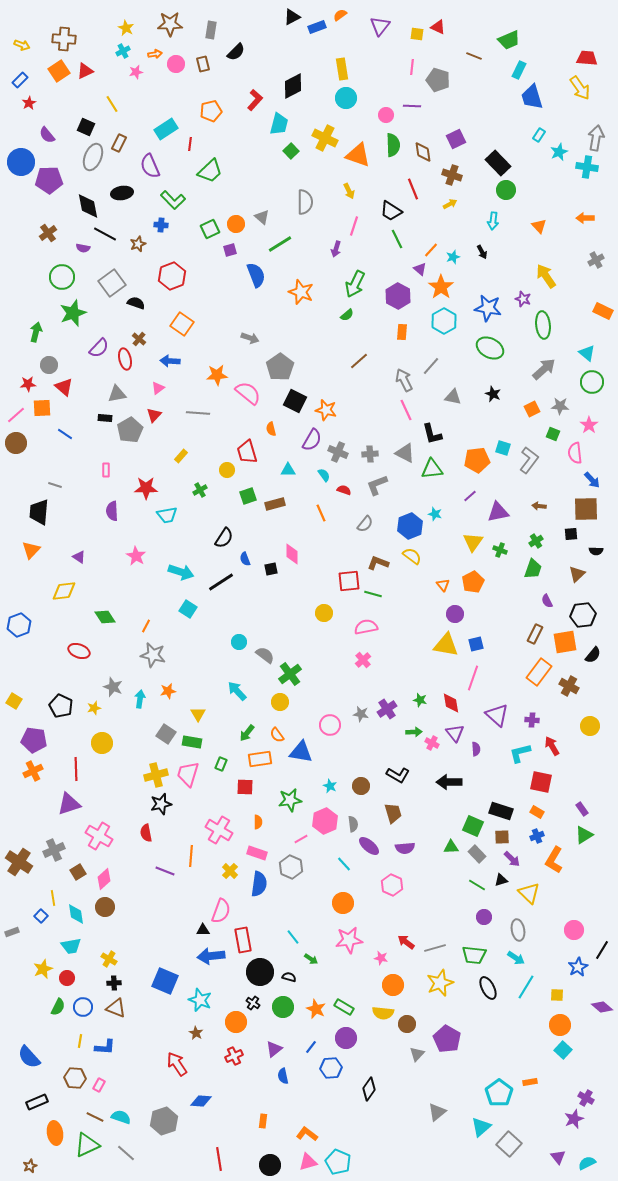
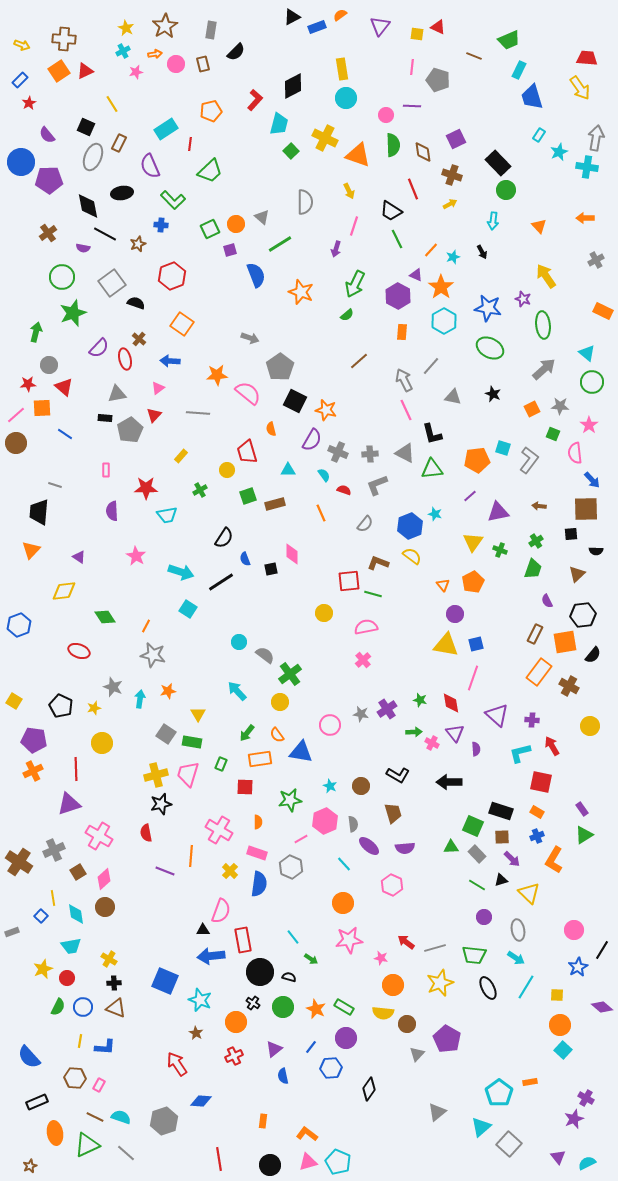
brown star at (170, 24): moved 5 px left, 2 px down; rotated 30 degrees counterclockwise
purple triangle at (420, 269): moved 4 px left, 6 px down; rotated 16 degrees counterclockwise
